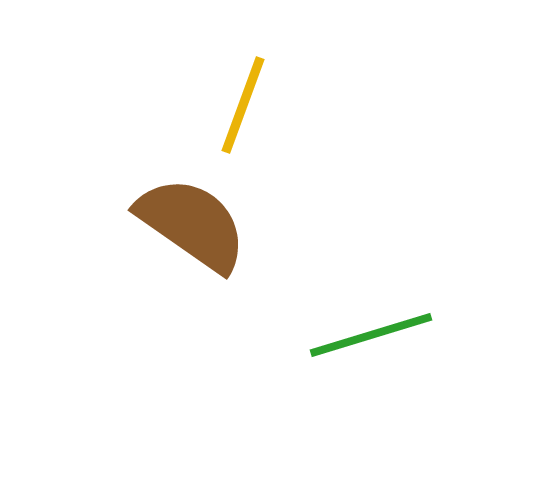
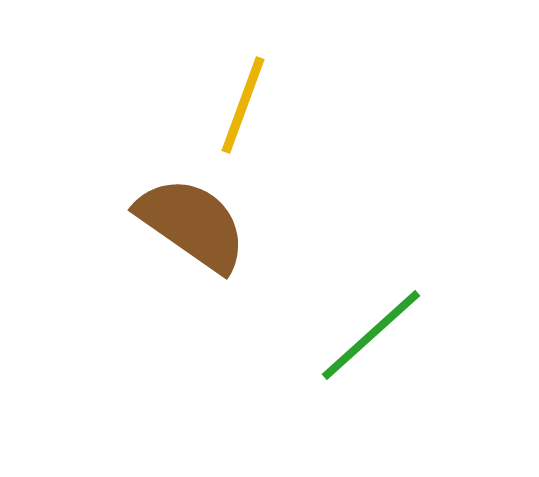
green line: rotated 25 degrees counterclockwise
